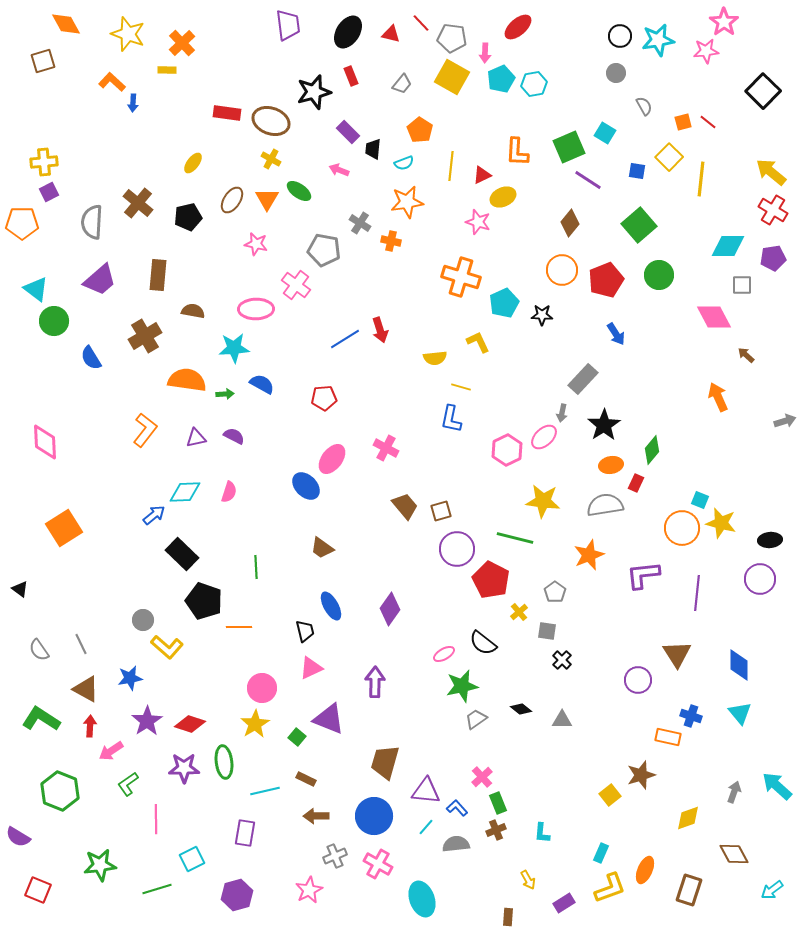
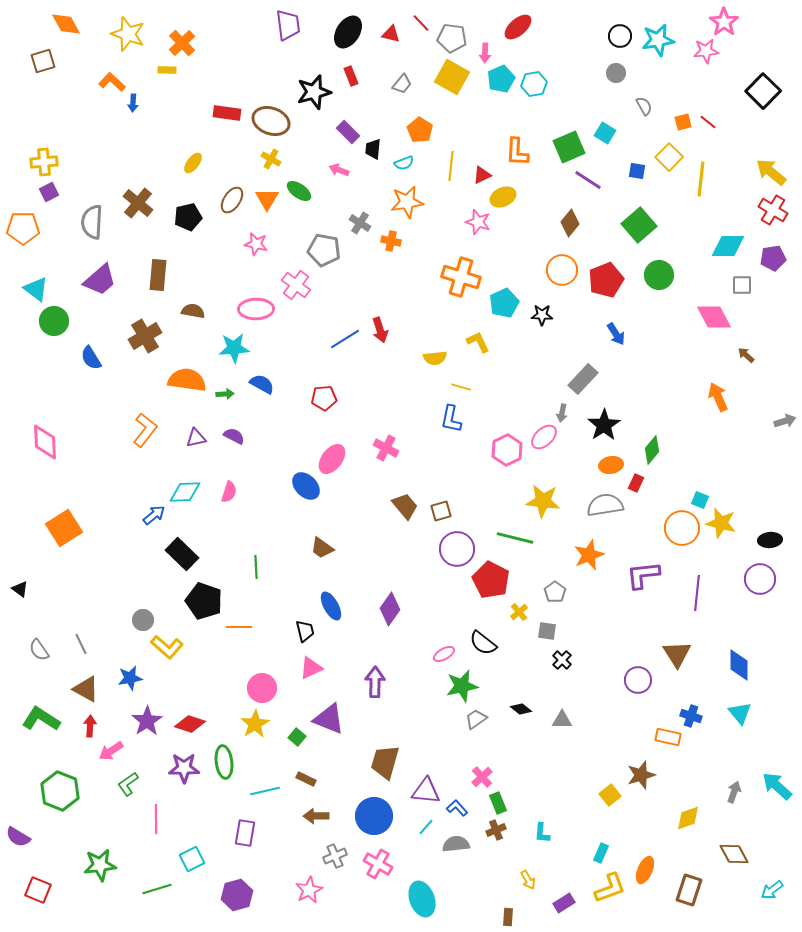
orange pentagon at (22, 223): moved 1 px right, 5 px down
